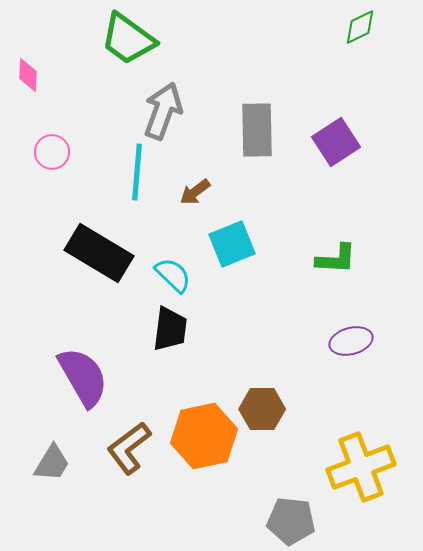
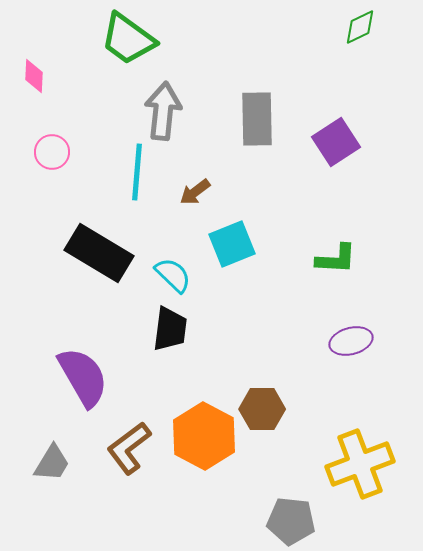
pink diamond: moved 6 px right, 1 px down
gray arrow: rotated 14 degrees counterclockwise
gray rectangle: moved 11 px up
orange hexagon: rotated 20 degrees counterclockwise
yellow cross: moved 1 px left, 3 px up
